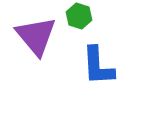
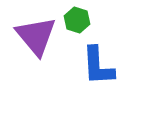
green hexagon: moved 2 px left, 4 px down
